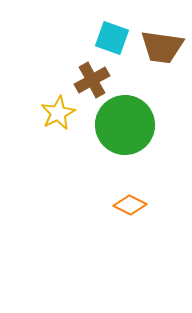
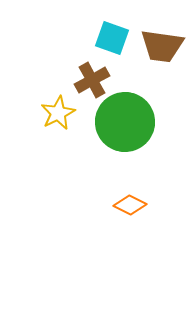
brown trapezoid: moved 1 px up
green circle: moved 3 px up
